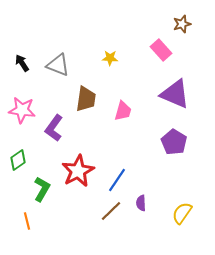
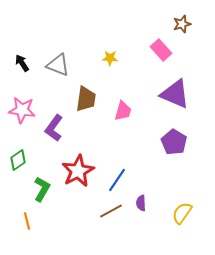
brown line: rotated 15 degrees clockwise
